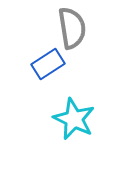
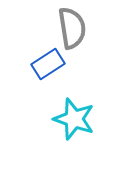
cyan star: rotated 6 degrees counterclockwise
